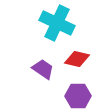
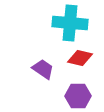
cyan cross: moved 13 px right; rotated 20 degrees counterclockwise
red diamond: moved 3 px right, 1 px up
